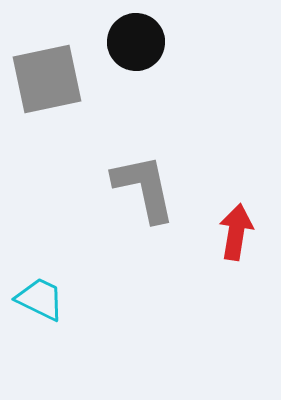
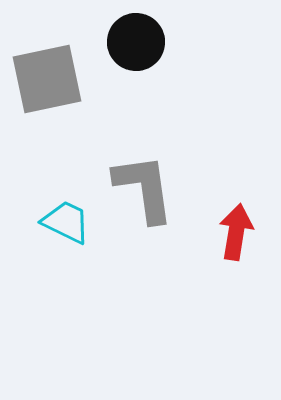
gray L-shape: rotated 4 degrees clockwise
cyan trapezoid: moved 26 px right, 77 px up
